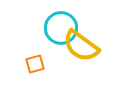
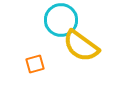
cyan circle: moved 8 px up
